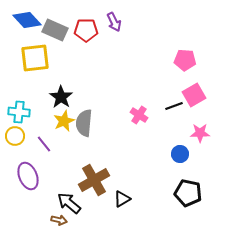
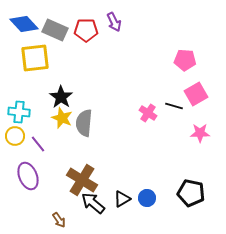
blue diamond: moved 3 px left, 4 px down
pink square: moved 2 px right, 1 px up
black line: rotated 36 degrees clockwise
pink cross: moved 9 px right, 2 px up
yellow star: moved 2 px left, 3 px up; rotated 25 degrees counterclockwise
purple line: moved 6 px left
blue circle: moved 33 px left, 44 px down
brown cross: moved 12 px left; rotated 28 degrees counterclockwise
black pentagon: moved 3 px right
black arrow: moved 24 px right
brown arrow: rotated 42 degrees clockwise
